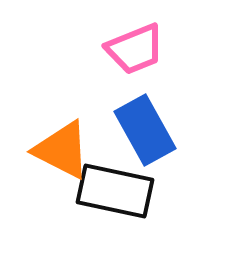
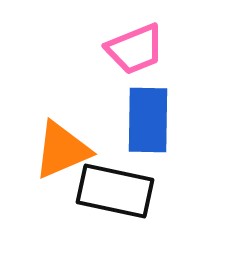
blue rectangle: moved 3 px right, 10 px up; rotated 30 degrees clockwise
orange triangle: rotated 50 degrees counterclockwise
